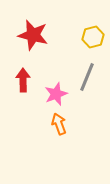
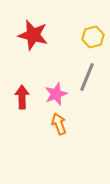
red arrow: moved 1 px left, 17 px down
